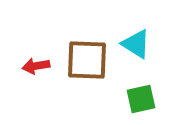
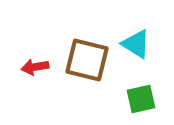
brown square: rotated 12 degrees clockwise
red arrow: moved 1 px left, 1 px down
